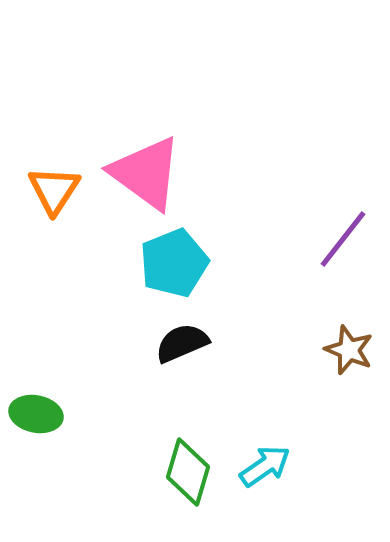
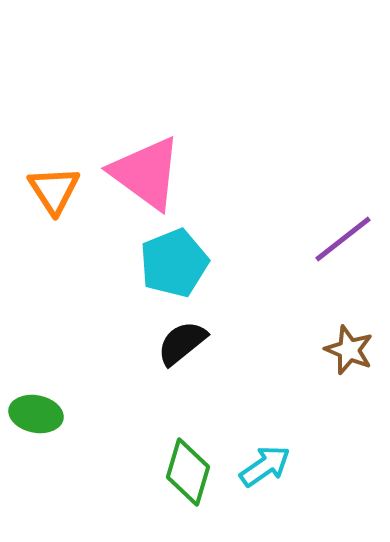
orange triangle: rotated 6 degrees counterclockwise
purple line: rotated 14 degrees clockwise
black semicircle: rotated 16 degrees counterclockwise
